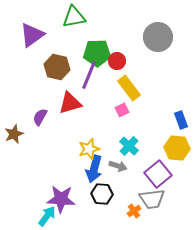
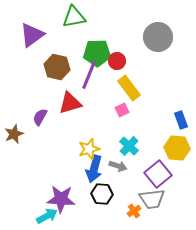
cyan arrow: rotated 25 degrees clockwise
